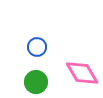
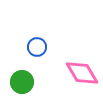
green circle: moved 14 px left
